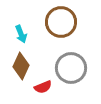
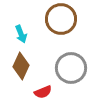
brown circle: moved 3 px up
red semicircle: moved 5 px down
